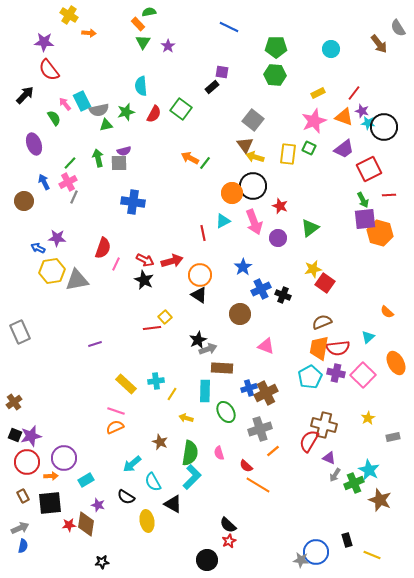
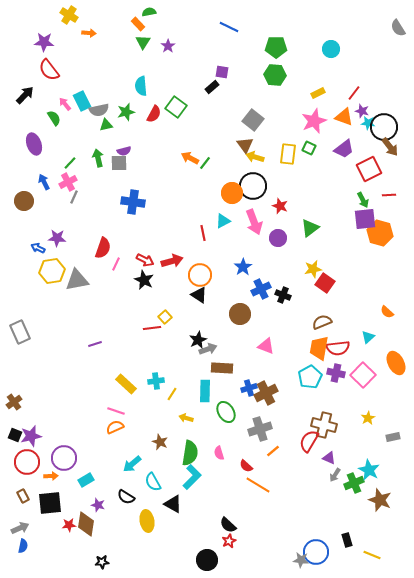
brown arrow at (379, 44): moved 11 px right, 103 px down
green square at (181, 109): moved 5 px left, 2 px up
